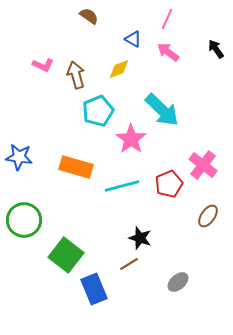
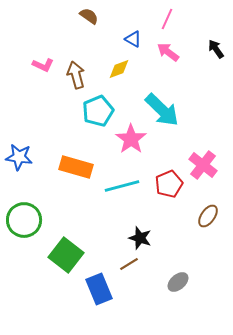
blue rectangle: moved 5 px right
